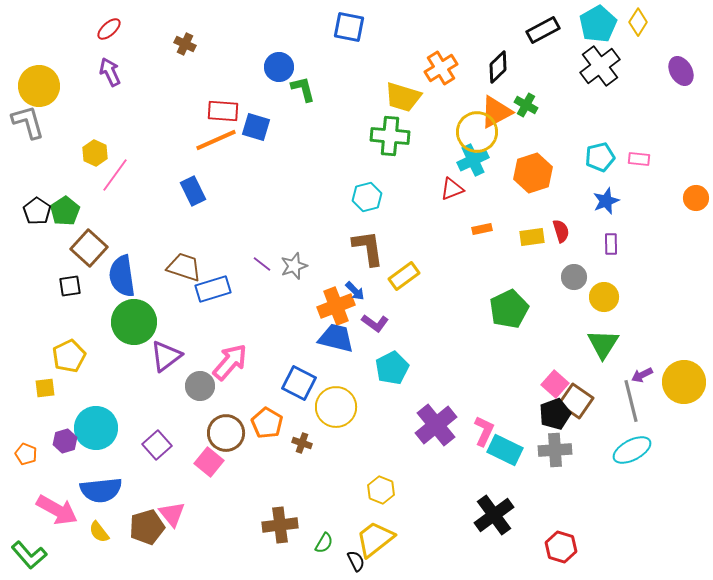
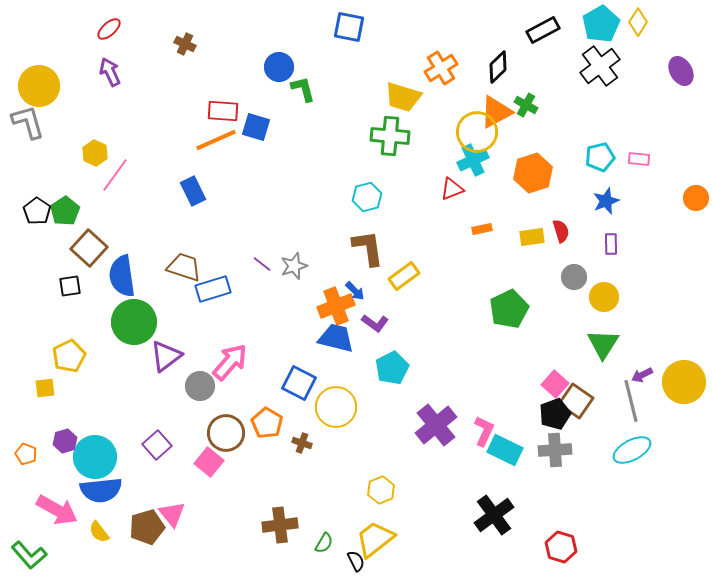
cyan pentagon at (598, 24): moved 3 px right
cyan circle at (96, 428): moved 1 px left, 29 px down
yellow hexagon at (381, 490): rotated 16 degrees clockwise
